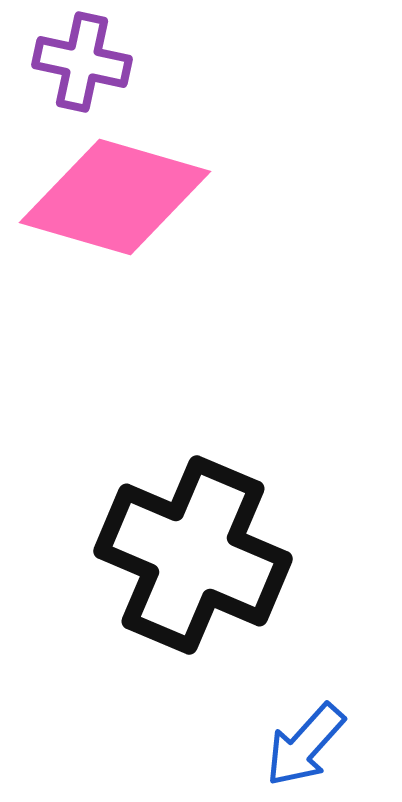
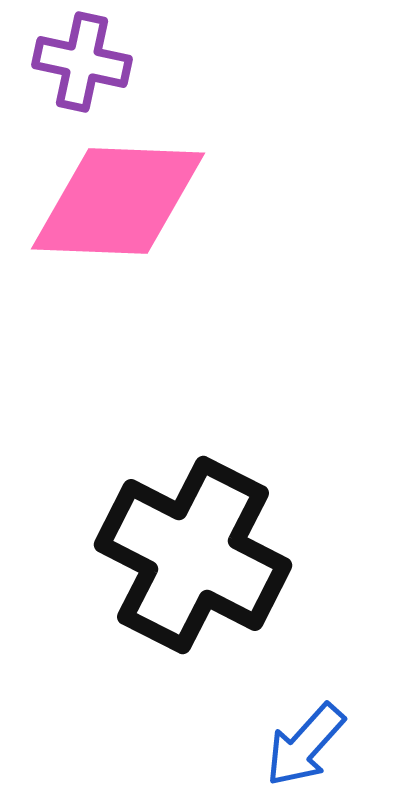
pink diamond: moved 3 px right, 4 px down; rotated 14 degrees counterclockwise
black cross: rotated 4 degrees clockwise
